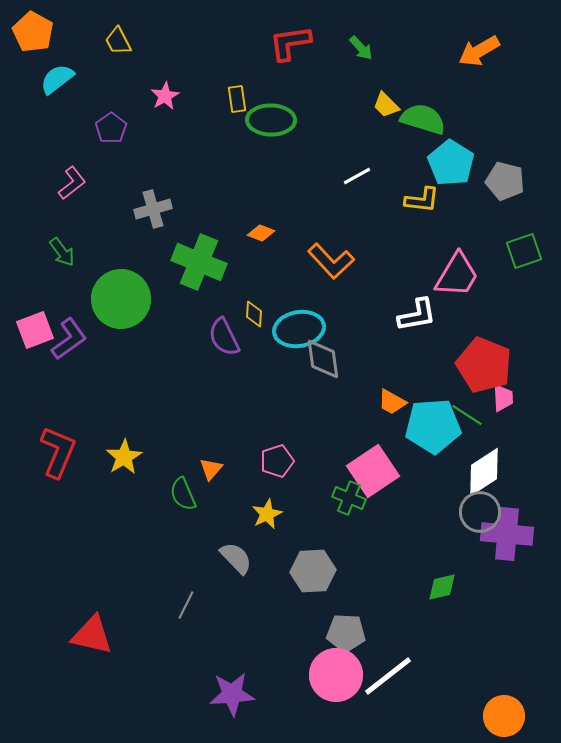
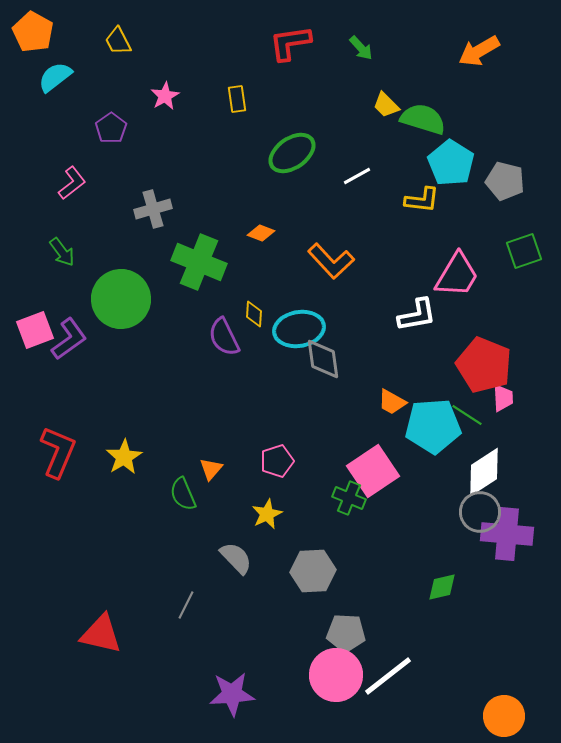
cyan semicircle at (57, 79): moved 2 px left, 2 px up
green ellipse at (271, 120): moved 21 px right, 33 px down; rotated 36 degrees counterclockwise
red triangle at (92, 635): moved 9 px right, 1 px up
